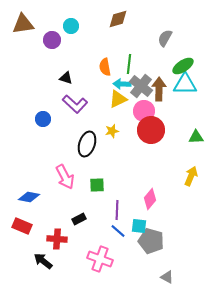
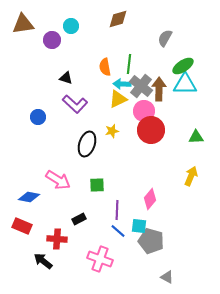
blue circle: moved 5 px left, 2 px up
pink arrow: moved 7 px left, 3 px down; rotated 30 degrees counterclockwise
